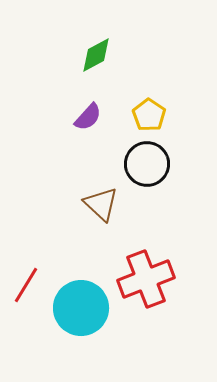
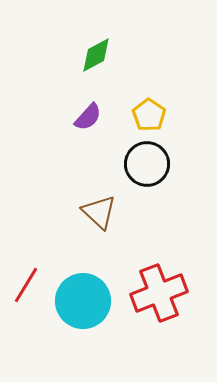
brown triangle: moved 2 px left, 8 px down
red cross: moved 13 px right, 14 px down
cyan circle: moved 2 px right, 7 px up
